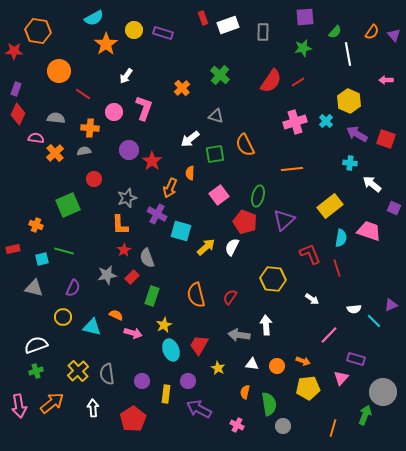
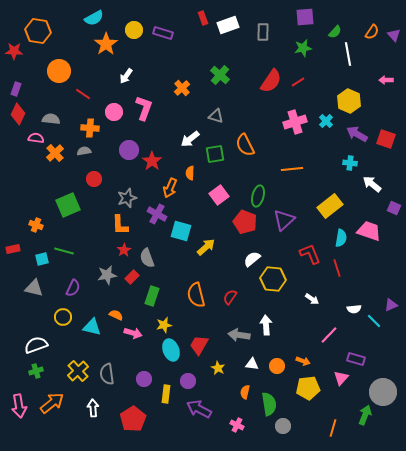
gray semicircle at (56, 118): moved 5 px left, 1 px down
white semicircle at (232, 247): moved 20 px right, 12 px down; rotated 24 degrees clockwise
yellow star at (164, 325): rotated 14 degrees clockwise
purple circle at (142, 381): moved 2 px right, 2 px up
